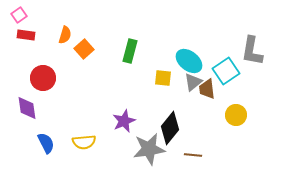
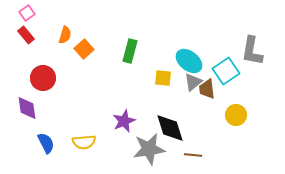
pink square: moved 8 px right, 2 px up
red rectangle: rotated 42 degrees clockwise
black diamond: rotated 56 degrees counterclockwise
